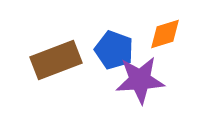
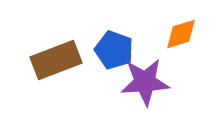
orange diamond: moved 16 px right
purple star: moved 5 px right, 2 px down
